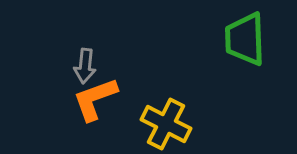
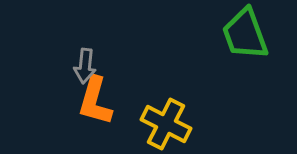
green trapezoid: moved 5 px up; rotated 18 degrees counterclockwise
orange L-shape: moved 2 px down; rotated 54 degrees counterclockwise
